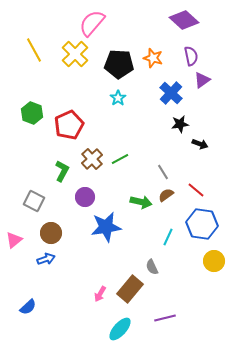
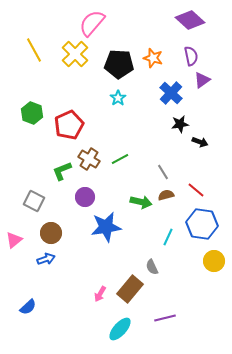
purple diamond: moved 6 px right
black arrow: moved 2 px up
brown cross: moved 3 px left; rotated 15 degrees counterclockwise
green L-shape: rotated 140 degrees counterclockwise
brown semicircle: rotated 21 degrees clockwise
